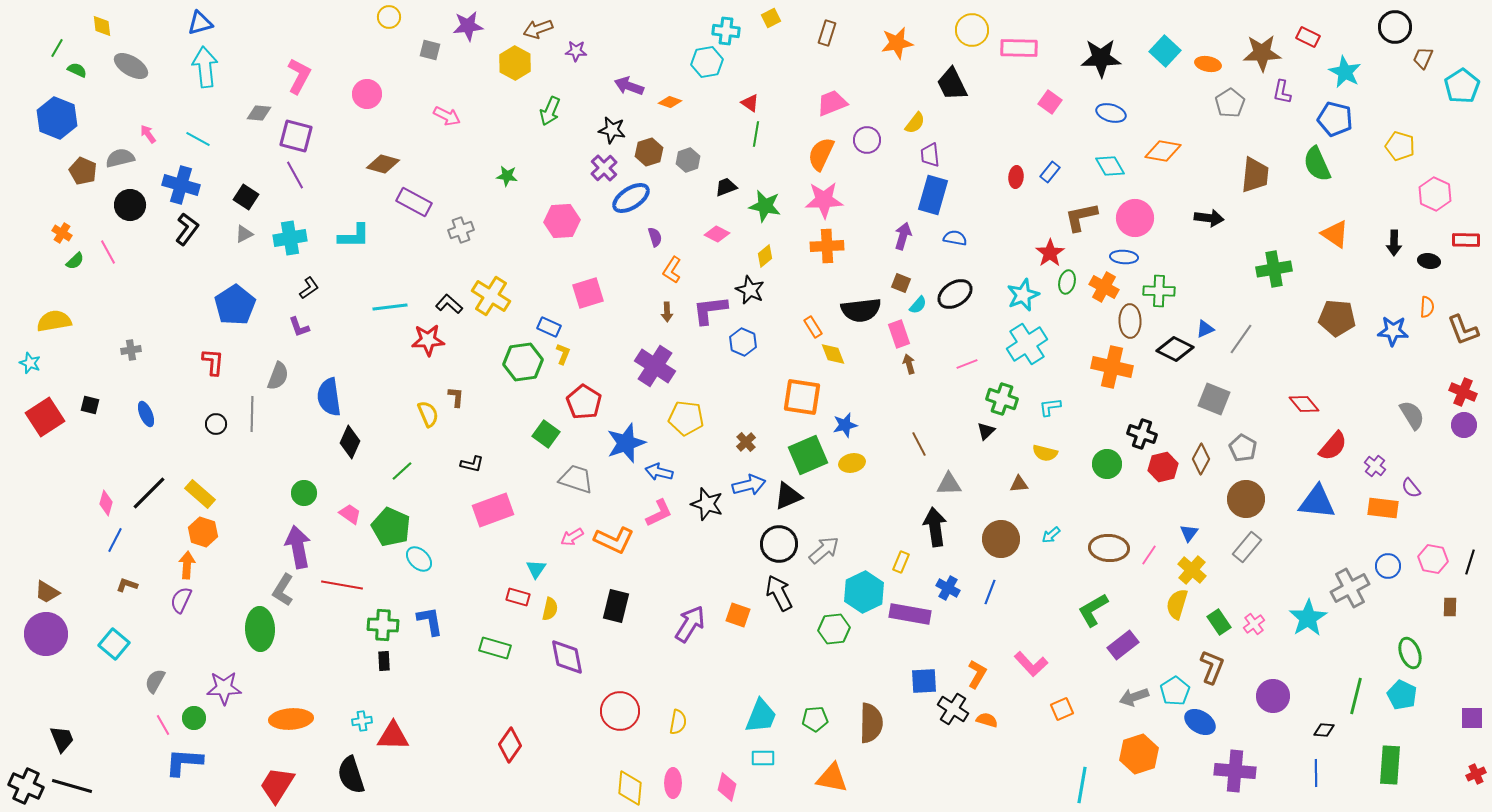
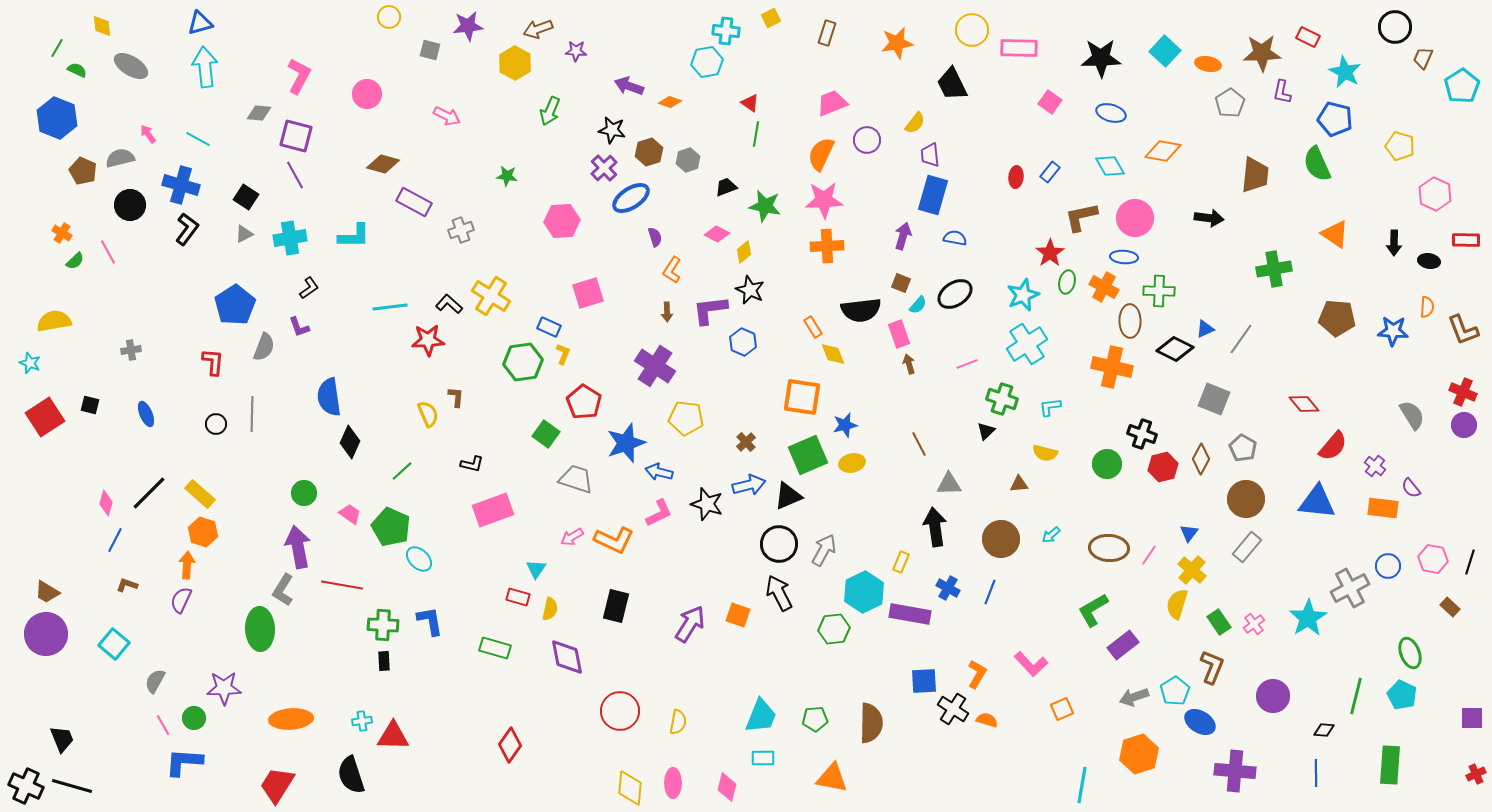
yellow diamond at (765, 256): moved 21 px left, 4 px up
gray semicircle at (278, 376): moved 14 px left, 29 px up
gray arrow at (824, 550): rotated 20 degrees counterclockwise
brown rectangle at (1450, 607): rotated 48 degrees counterclockwise
